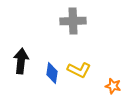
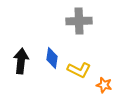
gray cross: moved 6 px right
blue diamond: moved 15 px up
orange star: moved 9 px left, 1 px up
